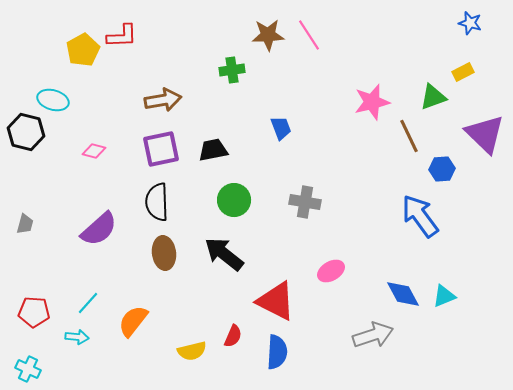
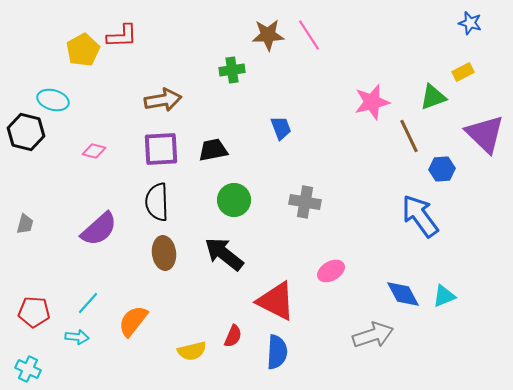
purple square: rotated 9 degrees clockwise
